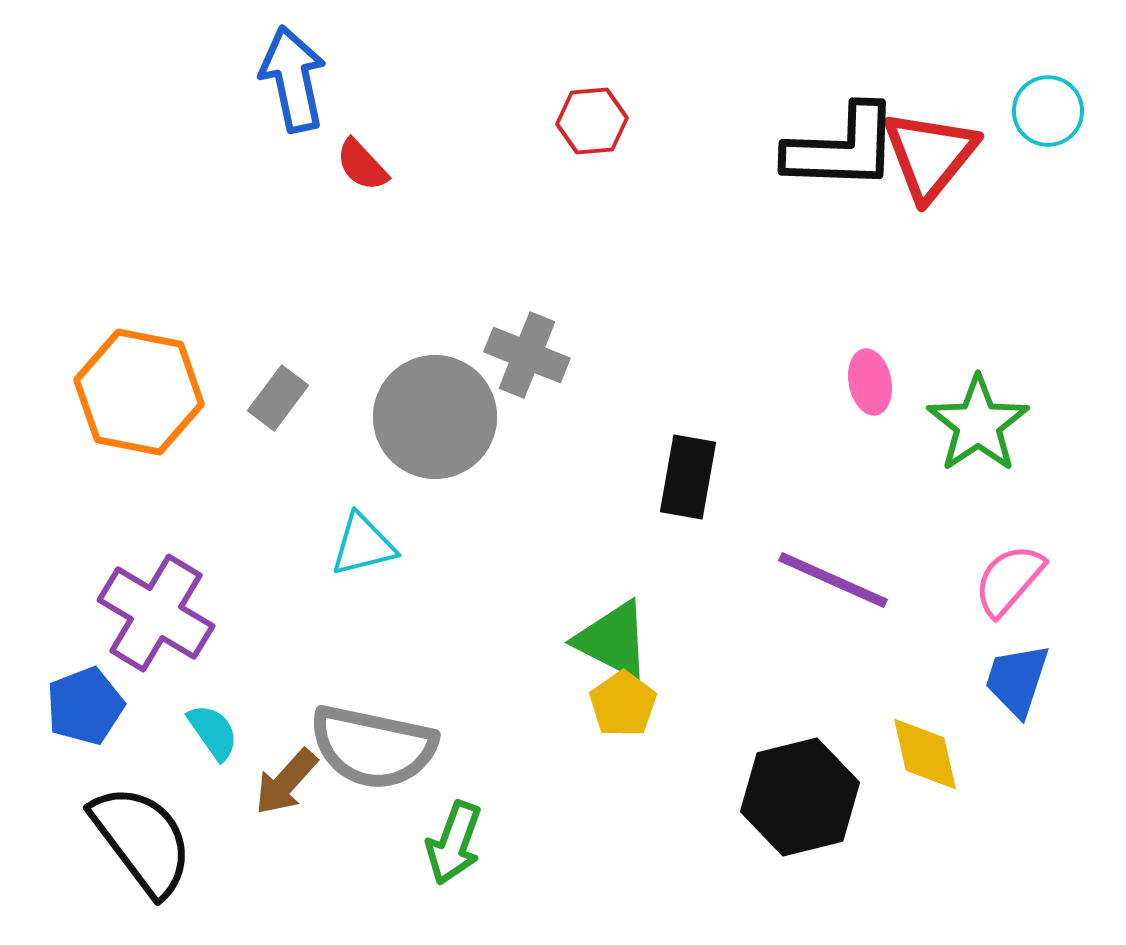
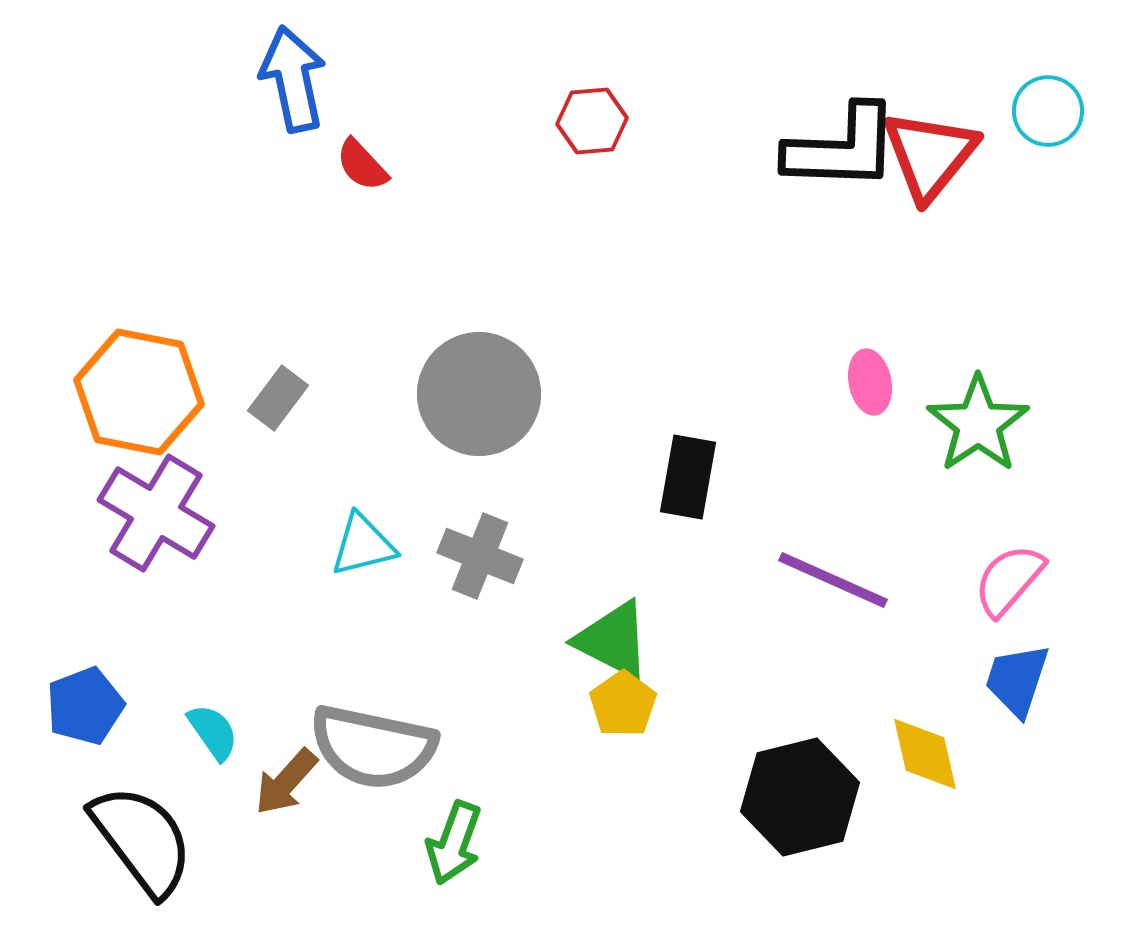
gray cross: moved 47 px left, 201 px down
gray circle: moved 44 px right, 23 px up
purple cross: moved 100 px up
